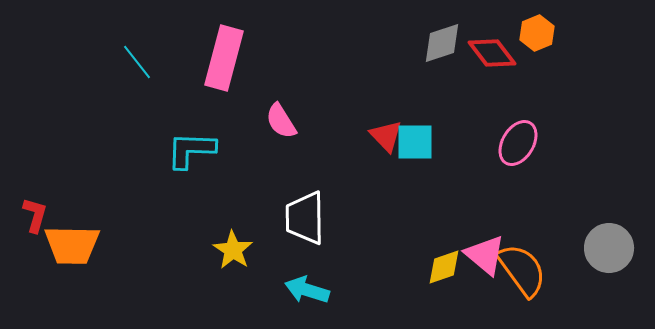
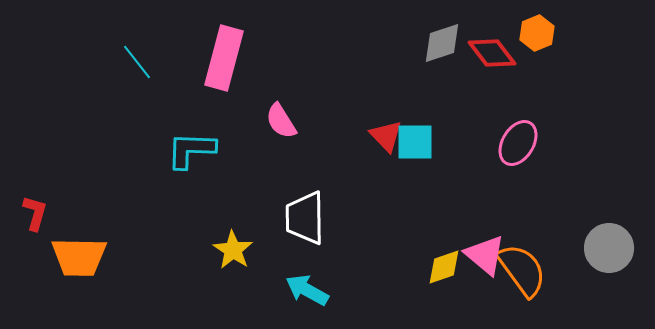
red L-shape: moved 2 px up
orange trapezoid: moved 7 px right, 12 px down
cyan arrow: rotated 12 degrees clockwise
